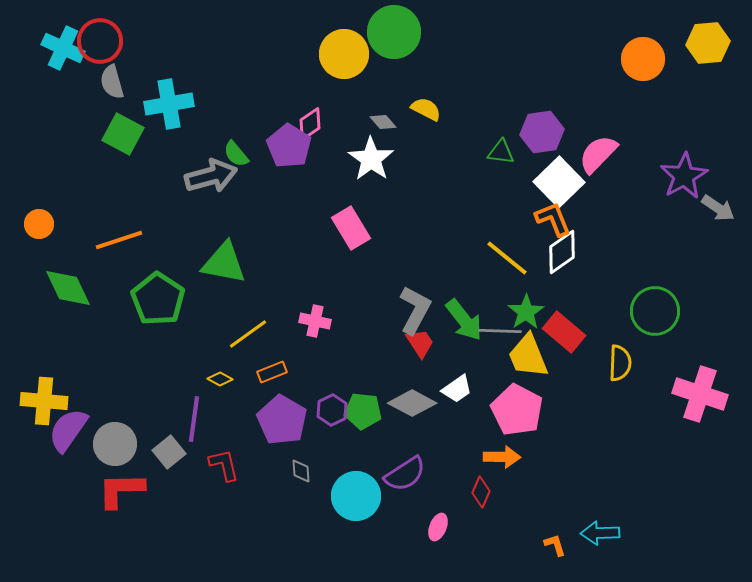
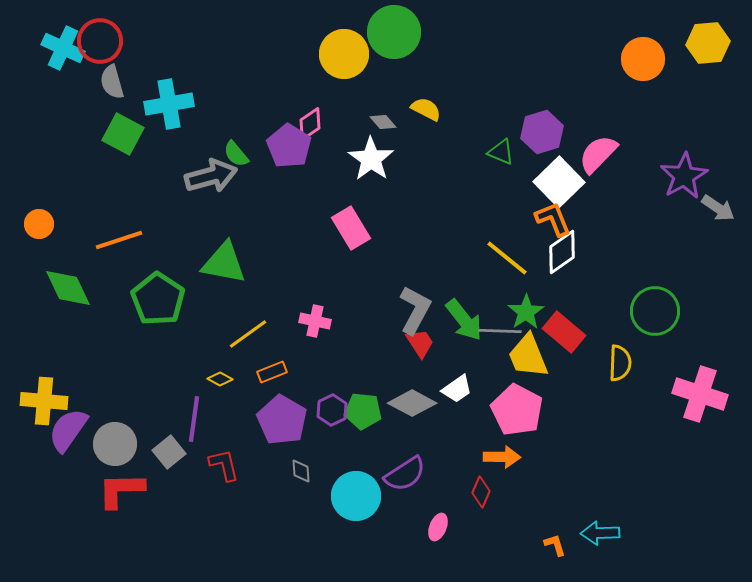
purple hexagon at (542, 132): rotated 9 degrees counterclockwise
green triangle at (501, 152): rotated 16 degrees clockwise
